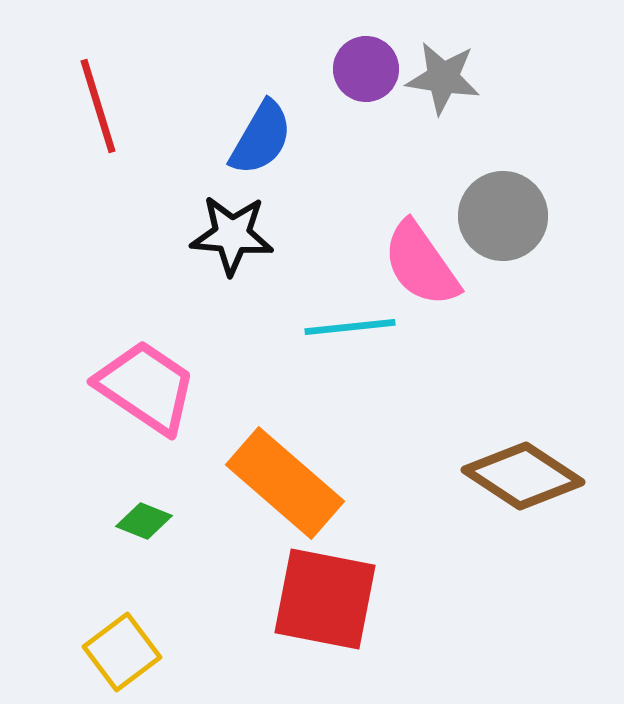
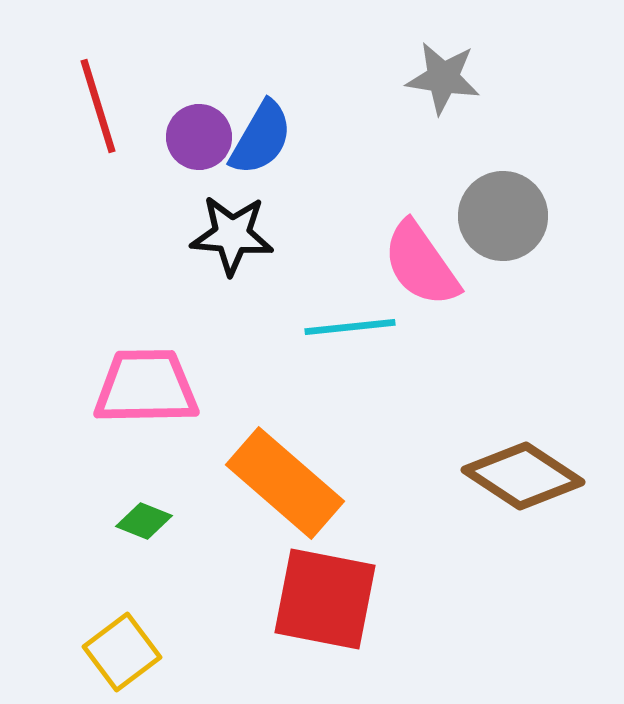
purple circle: moved 167 px left, 68 px down
pink trapezoid: rotated 35 degrees counterclockwise
